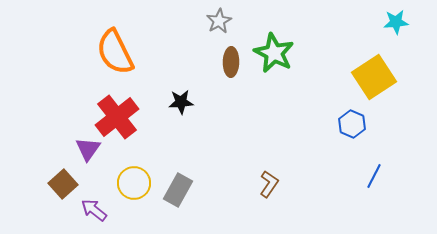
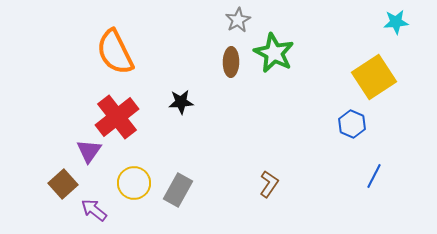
gray star: moved 19 px right, 1 px up
purple triangle: moved 1 px right, 2 px down
